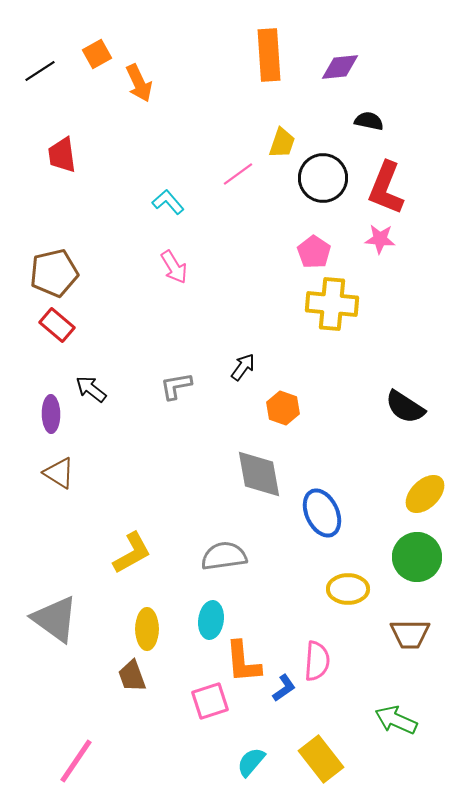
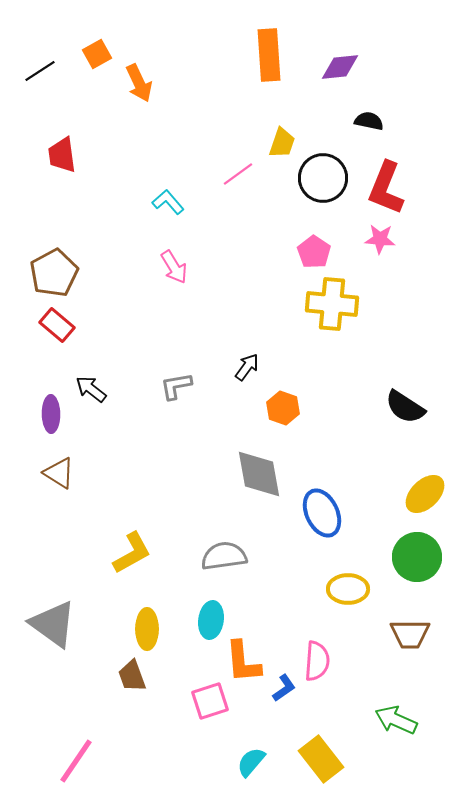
brown pentagon at (54, 273): rotated 15 degrees counterclockwise
black arrow at (243, 367): moved 4 px right
gray triangle at (55, 619): moved 2 px left, 5 px down
